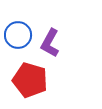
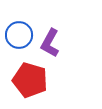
blue circle: moved 1 px right
